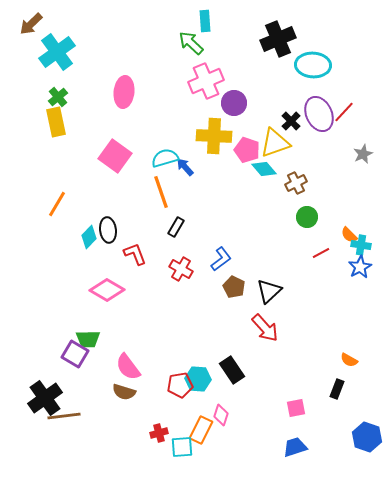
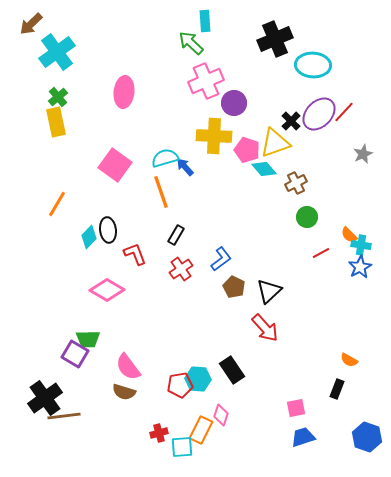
black cross at (278, 39): moved 3 px left
purple ellipse at (319, 114): rotated 68 degrees clockwise
pink square at (115, 156): moved 9 px down
black rectangle at (176, 227): moved 8 px down
red cross at (181, 269): rotated 25 degrees clockwise
blue trapezoid at (295, 447): moved 8 px right, 10 px up
